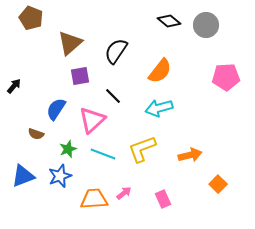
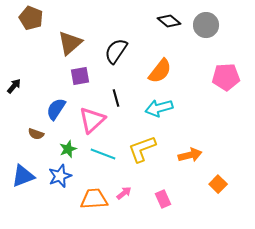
black line: moved 3 px right, 2 px down; rotated 30 degrees clockwise
